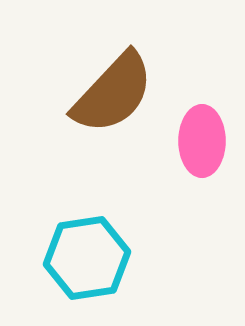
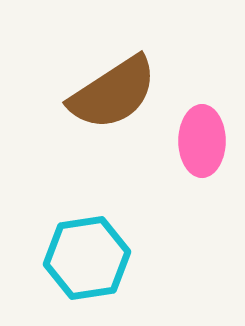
brown semicircle: rotated 14 degrees clockwise
